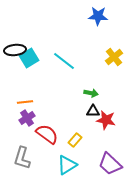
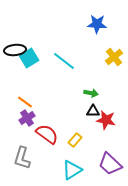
blue star: moved 1 px left, 8 px down
orange line: rotated 42 degrees clockwise
cyan triangle: moved 5 px right, 5 px down
